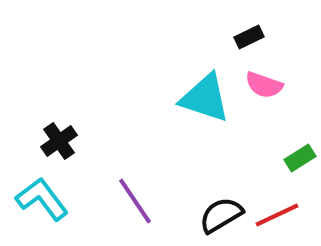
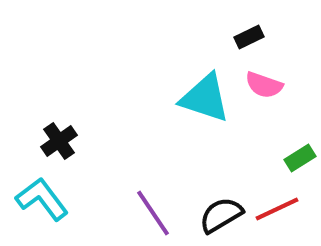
purple line: moved 18 px right, 12 px down
red line: moved 6 px up
